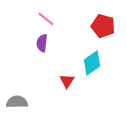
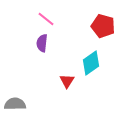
cyan diamond: moved 1 px left
gray semicircle: moved 2 px left, 2 px down
